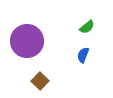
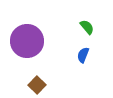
green semicircle: rotated 91 degrees counterclockwise
brown square: moved 3 px left, 4 px down
